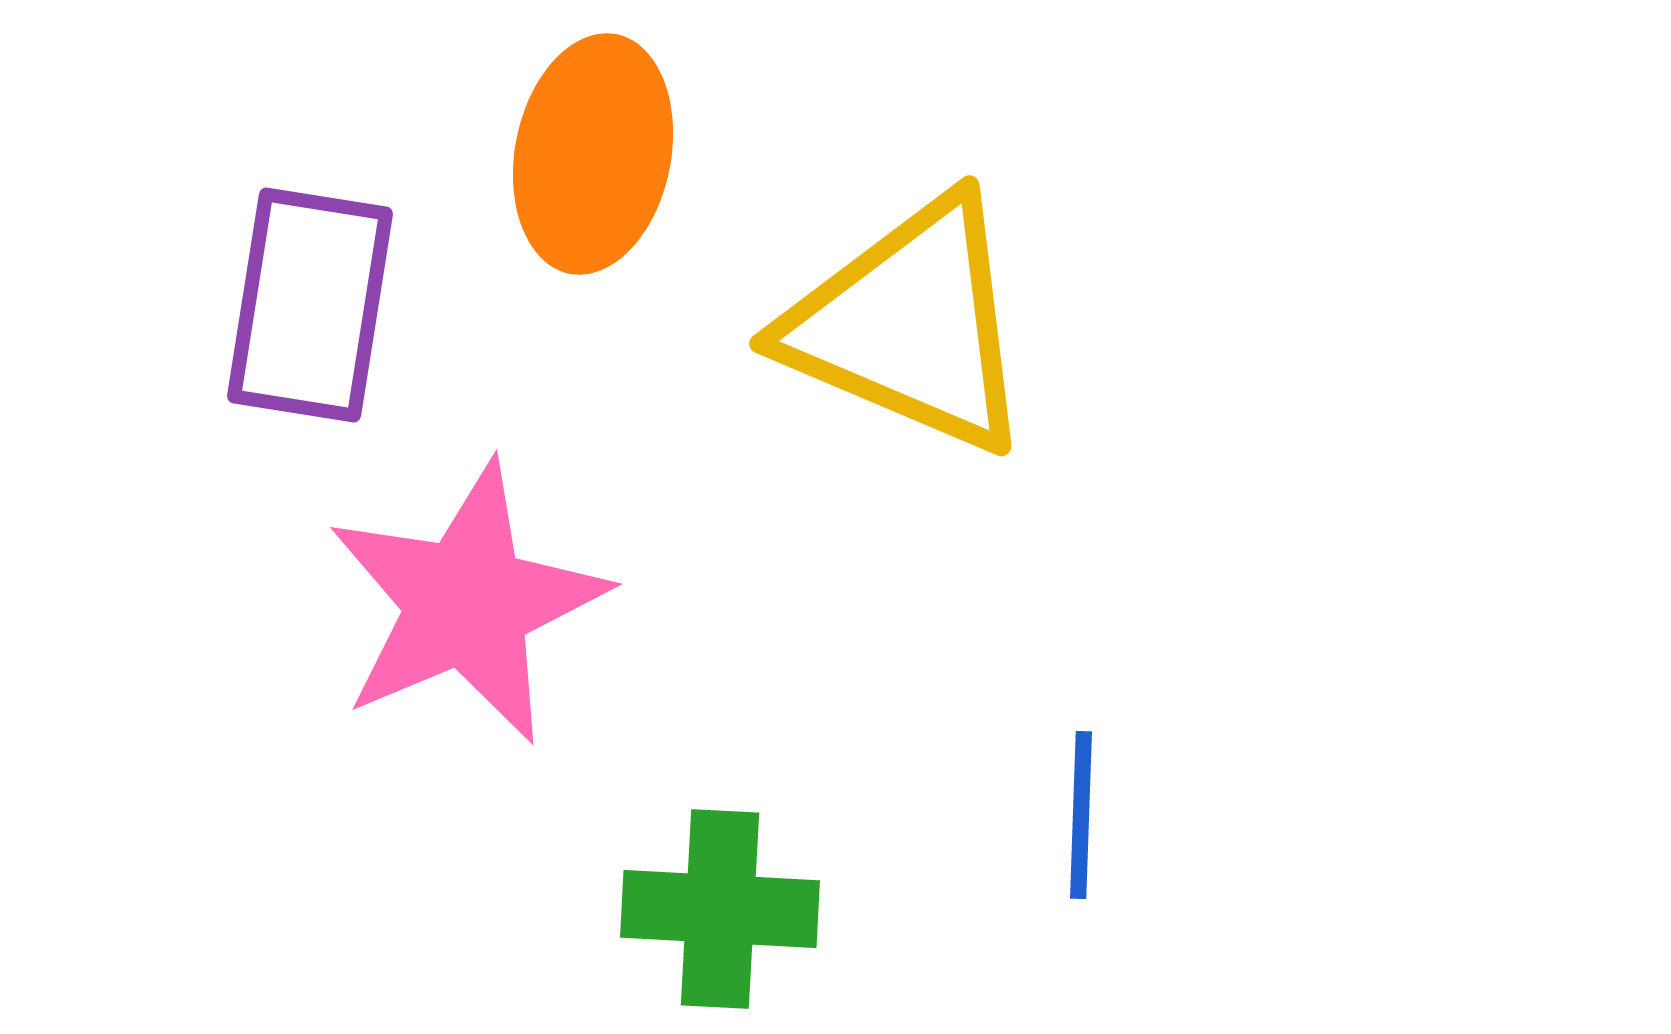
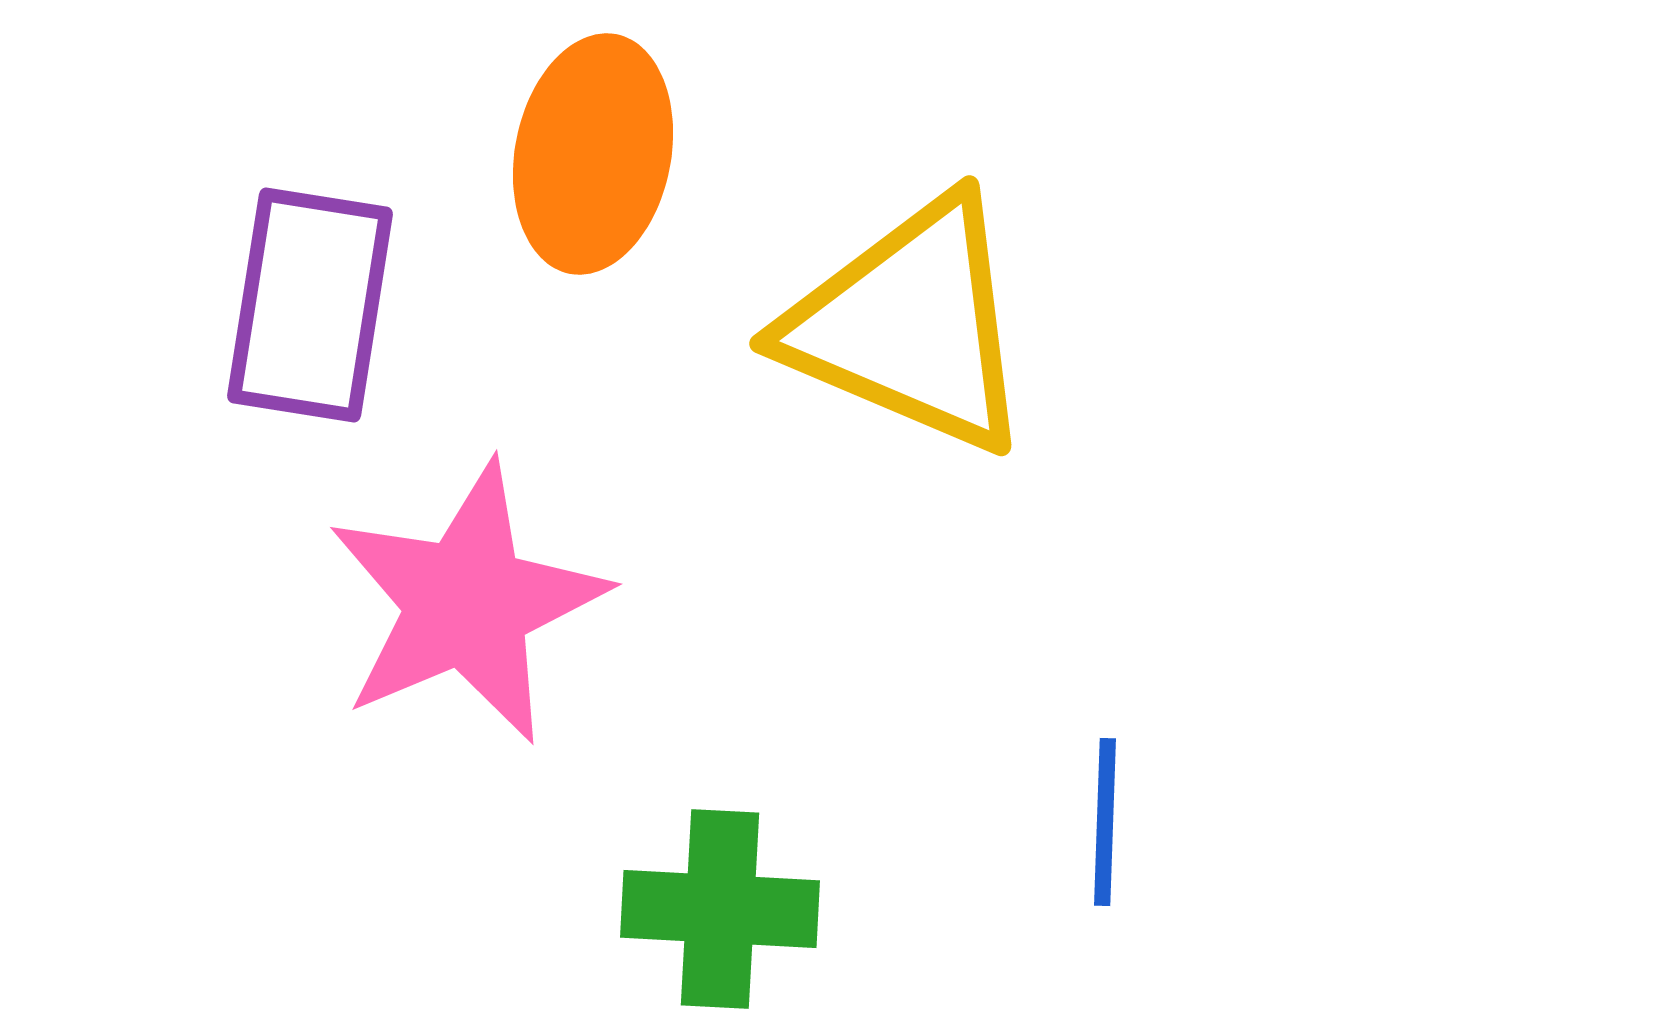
blue line: moved 24 px right, 7 px down
